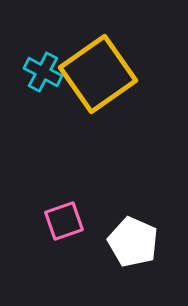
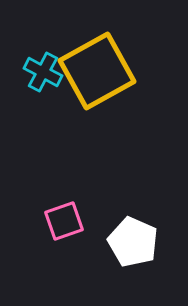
yellow square: moved 1 px left, 3 px up; rotated 6 degrees clockwise
